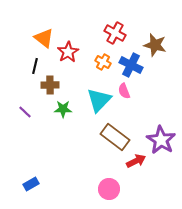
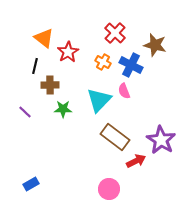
red cross: rotated 15 degrees clockwise
